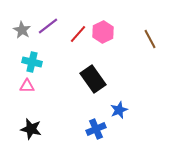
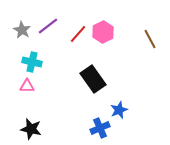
blue cross: moved 4 px right, 1 px up
